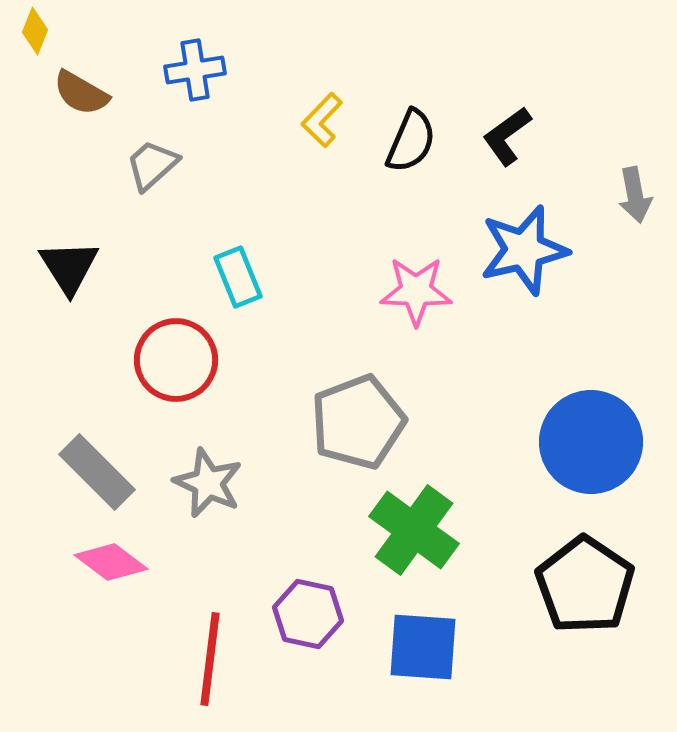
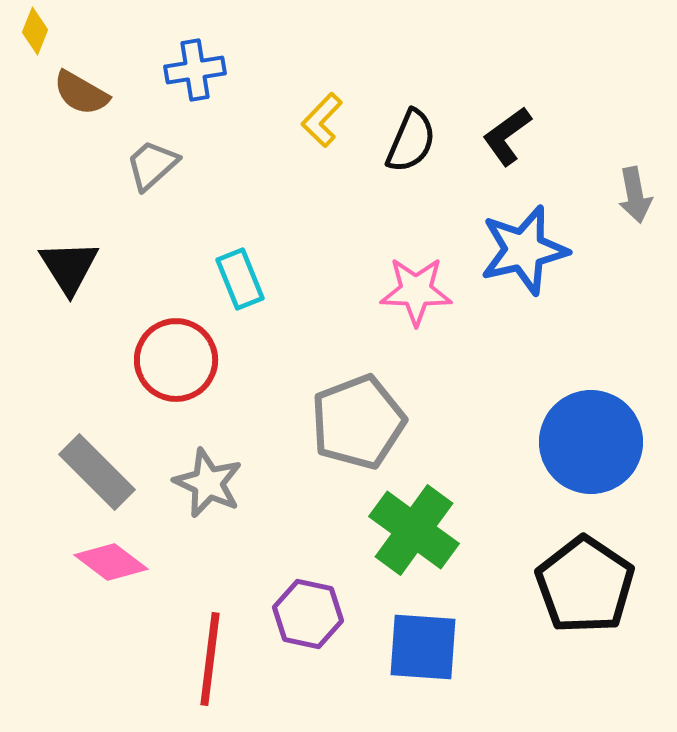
cyan rectangle: moved 2 px right, 2 px down
